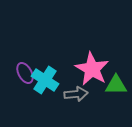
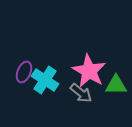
pink star: moved 3 px left, 2 px down
purple ellipse: moved 1 px left, 1 px up; rotated 50 degrees clockwise
gray arrow: moved 5 px right, 1 px up; rotated 45 degrees clockwise
